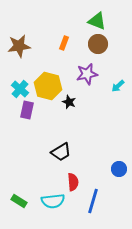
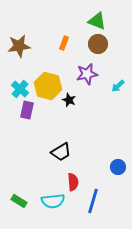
black star: moved 2 px up
blue circle: moved 1 px left, 2 px up
